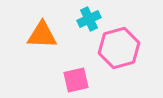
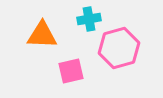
cyan cross: rotated 15 degrees clockwise
pink square: moved 5 px left, 9 px up
